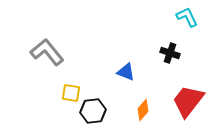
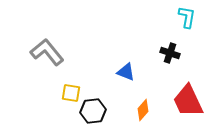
cyan L-shape: rotated 35 degrees clockwise
red trapezoid: rotated 63 degrees counterclockwise
